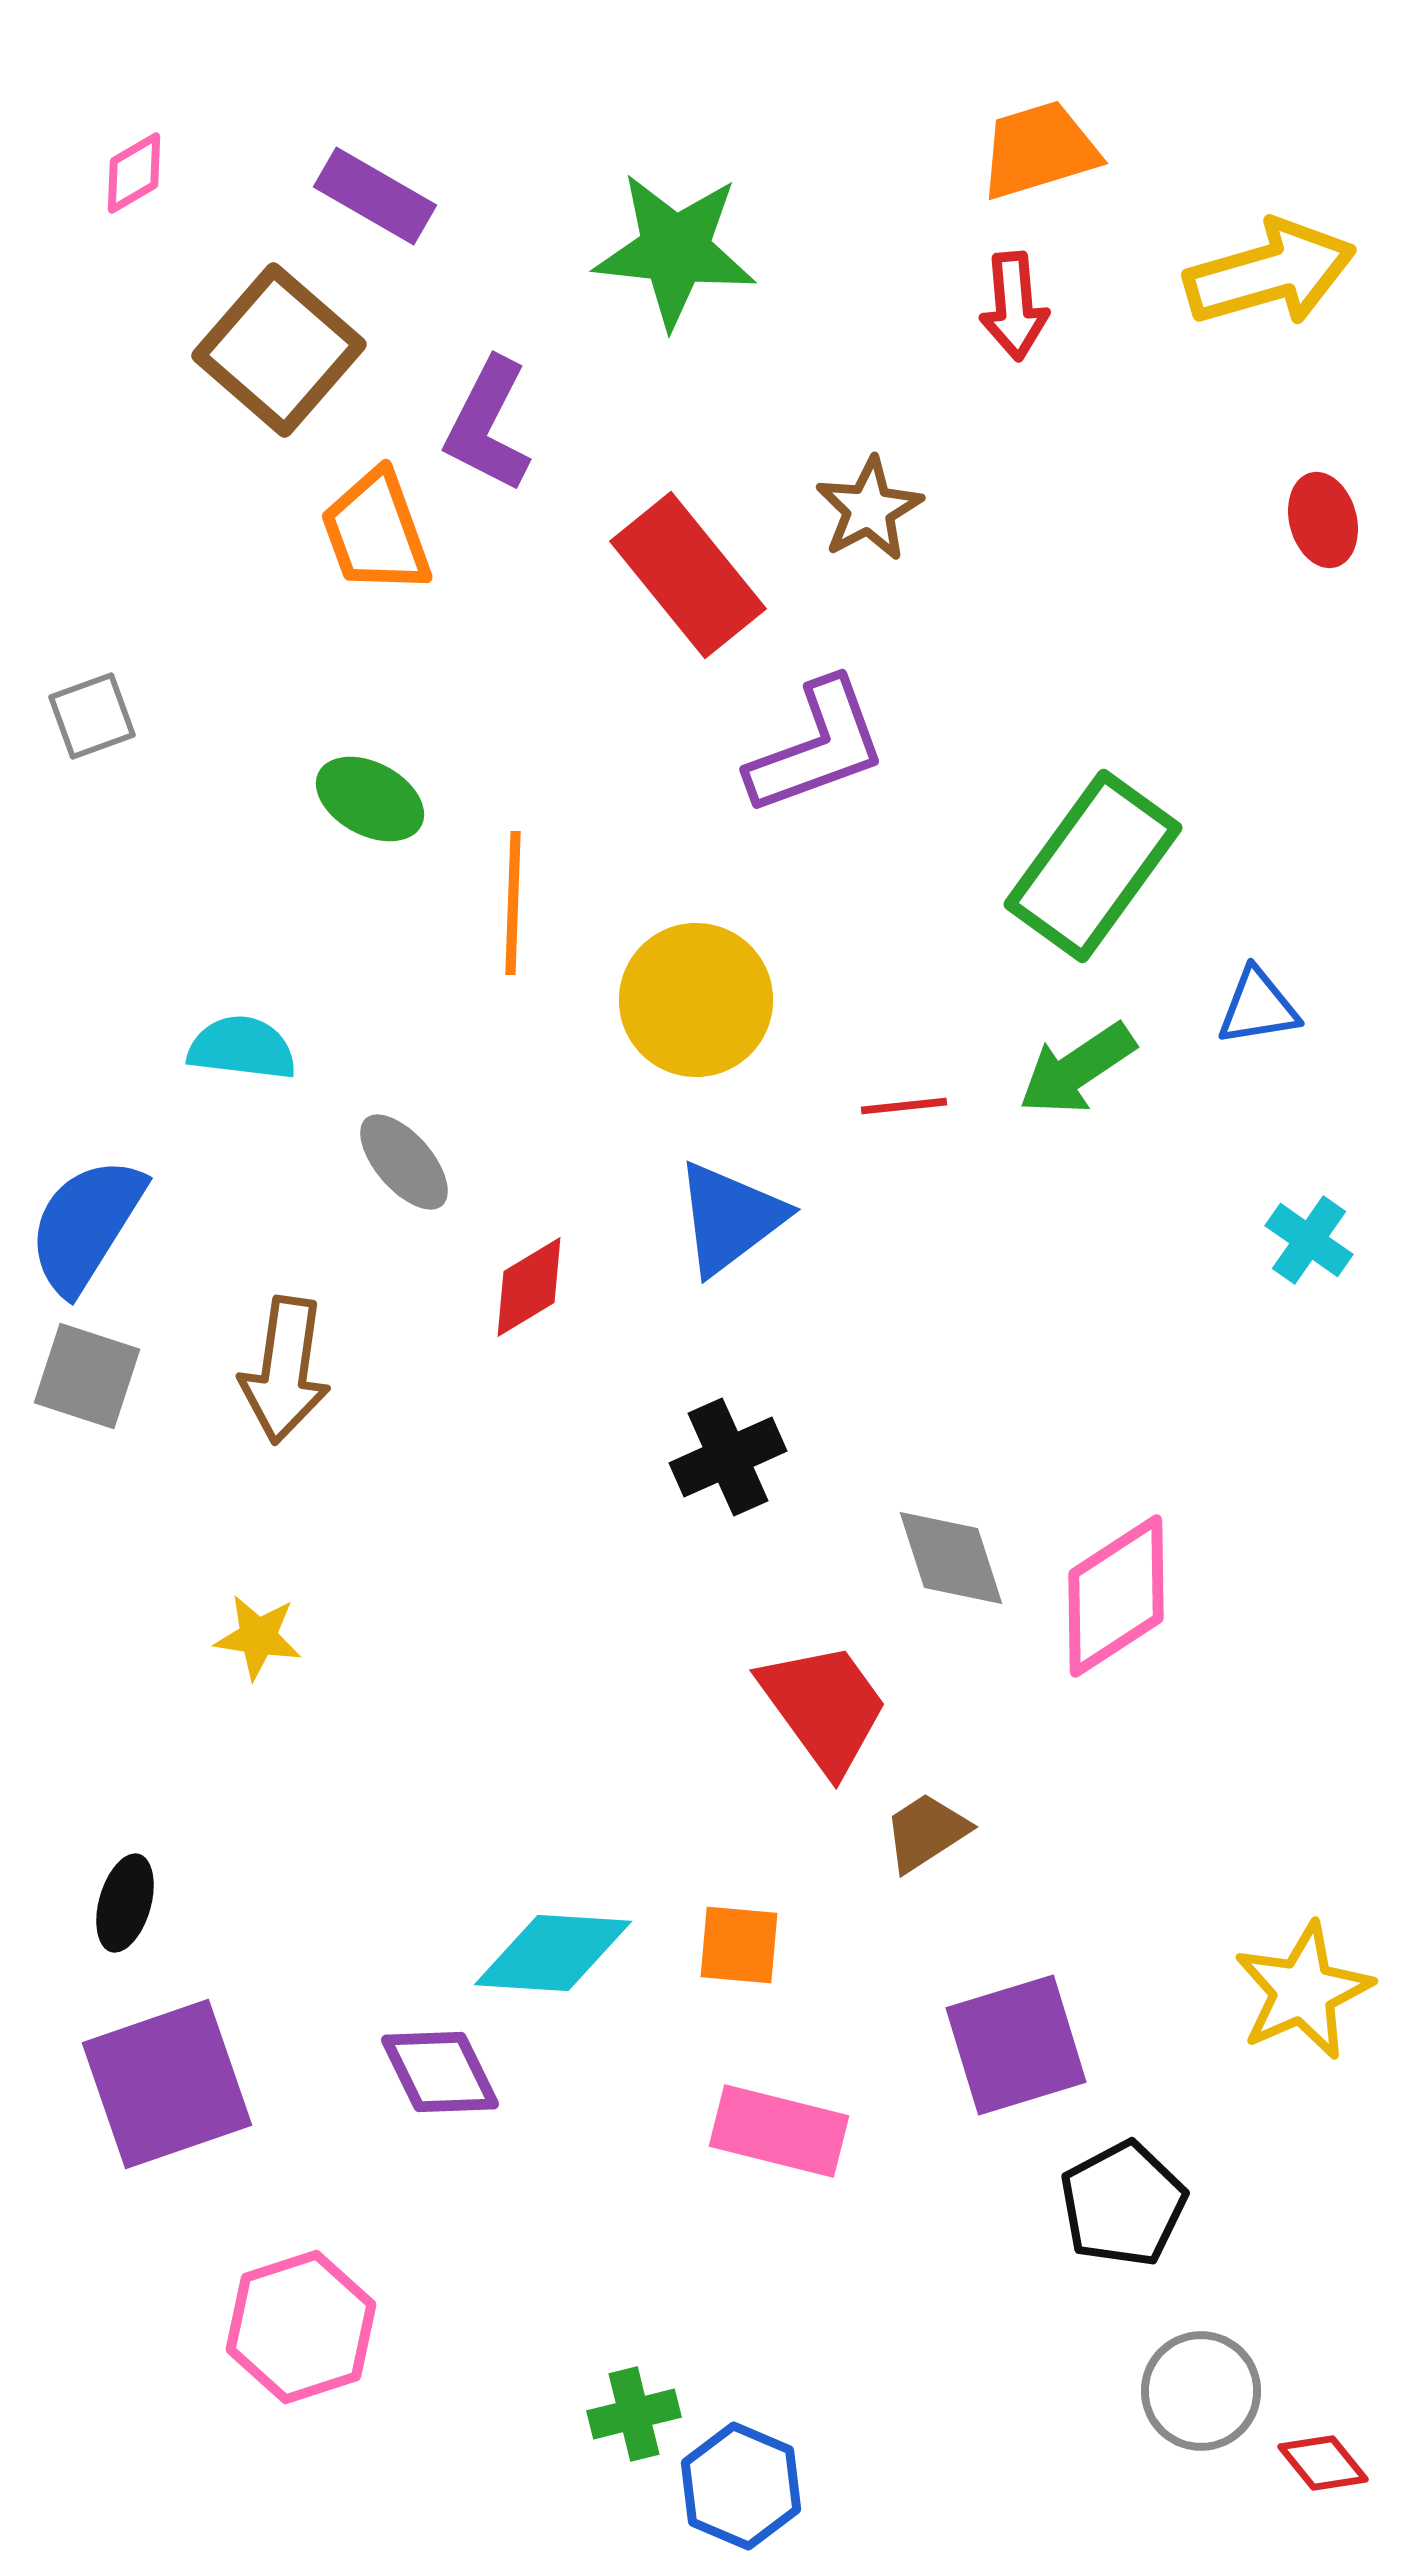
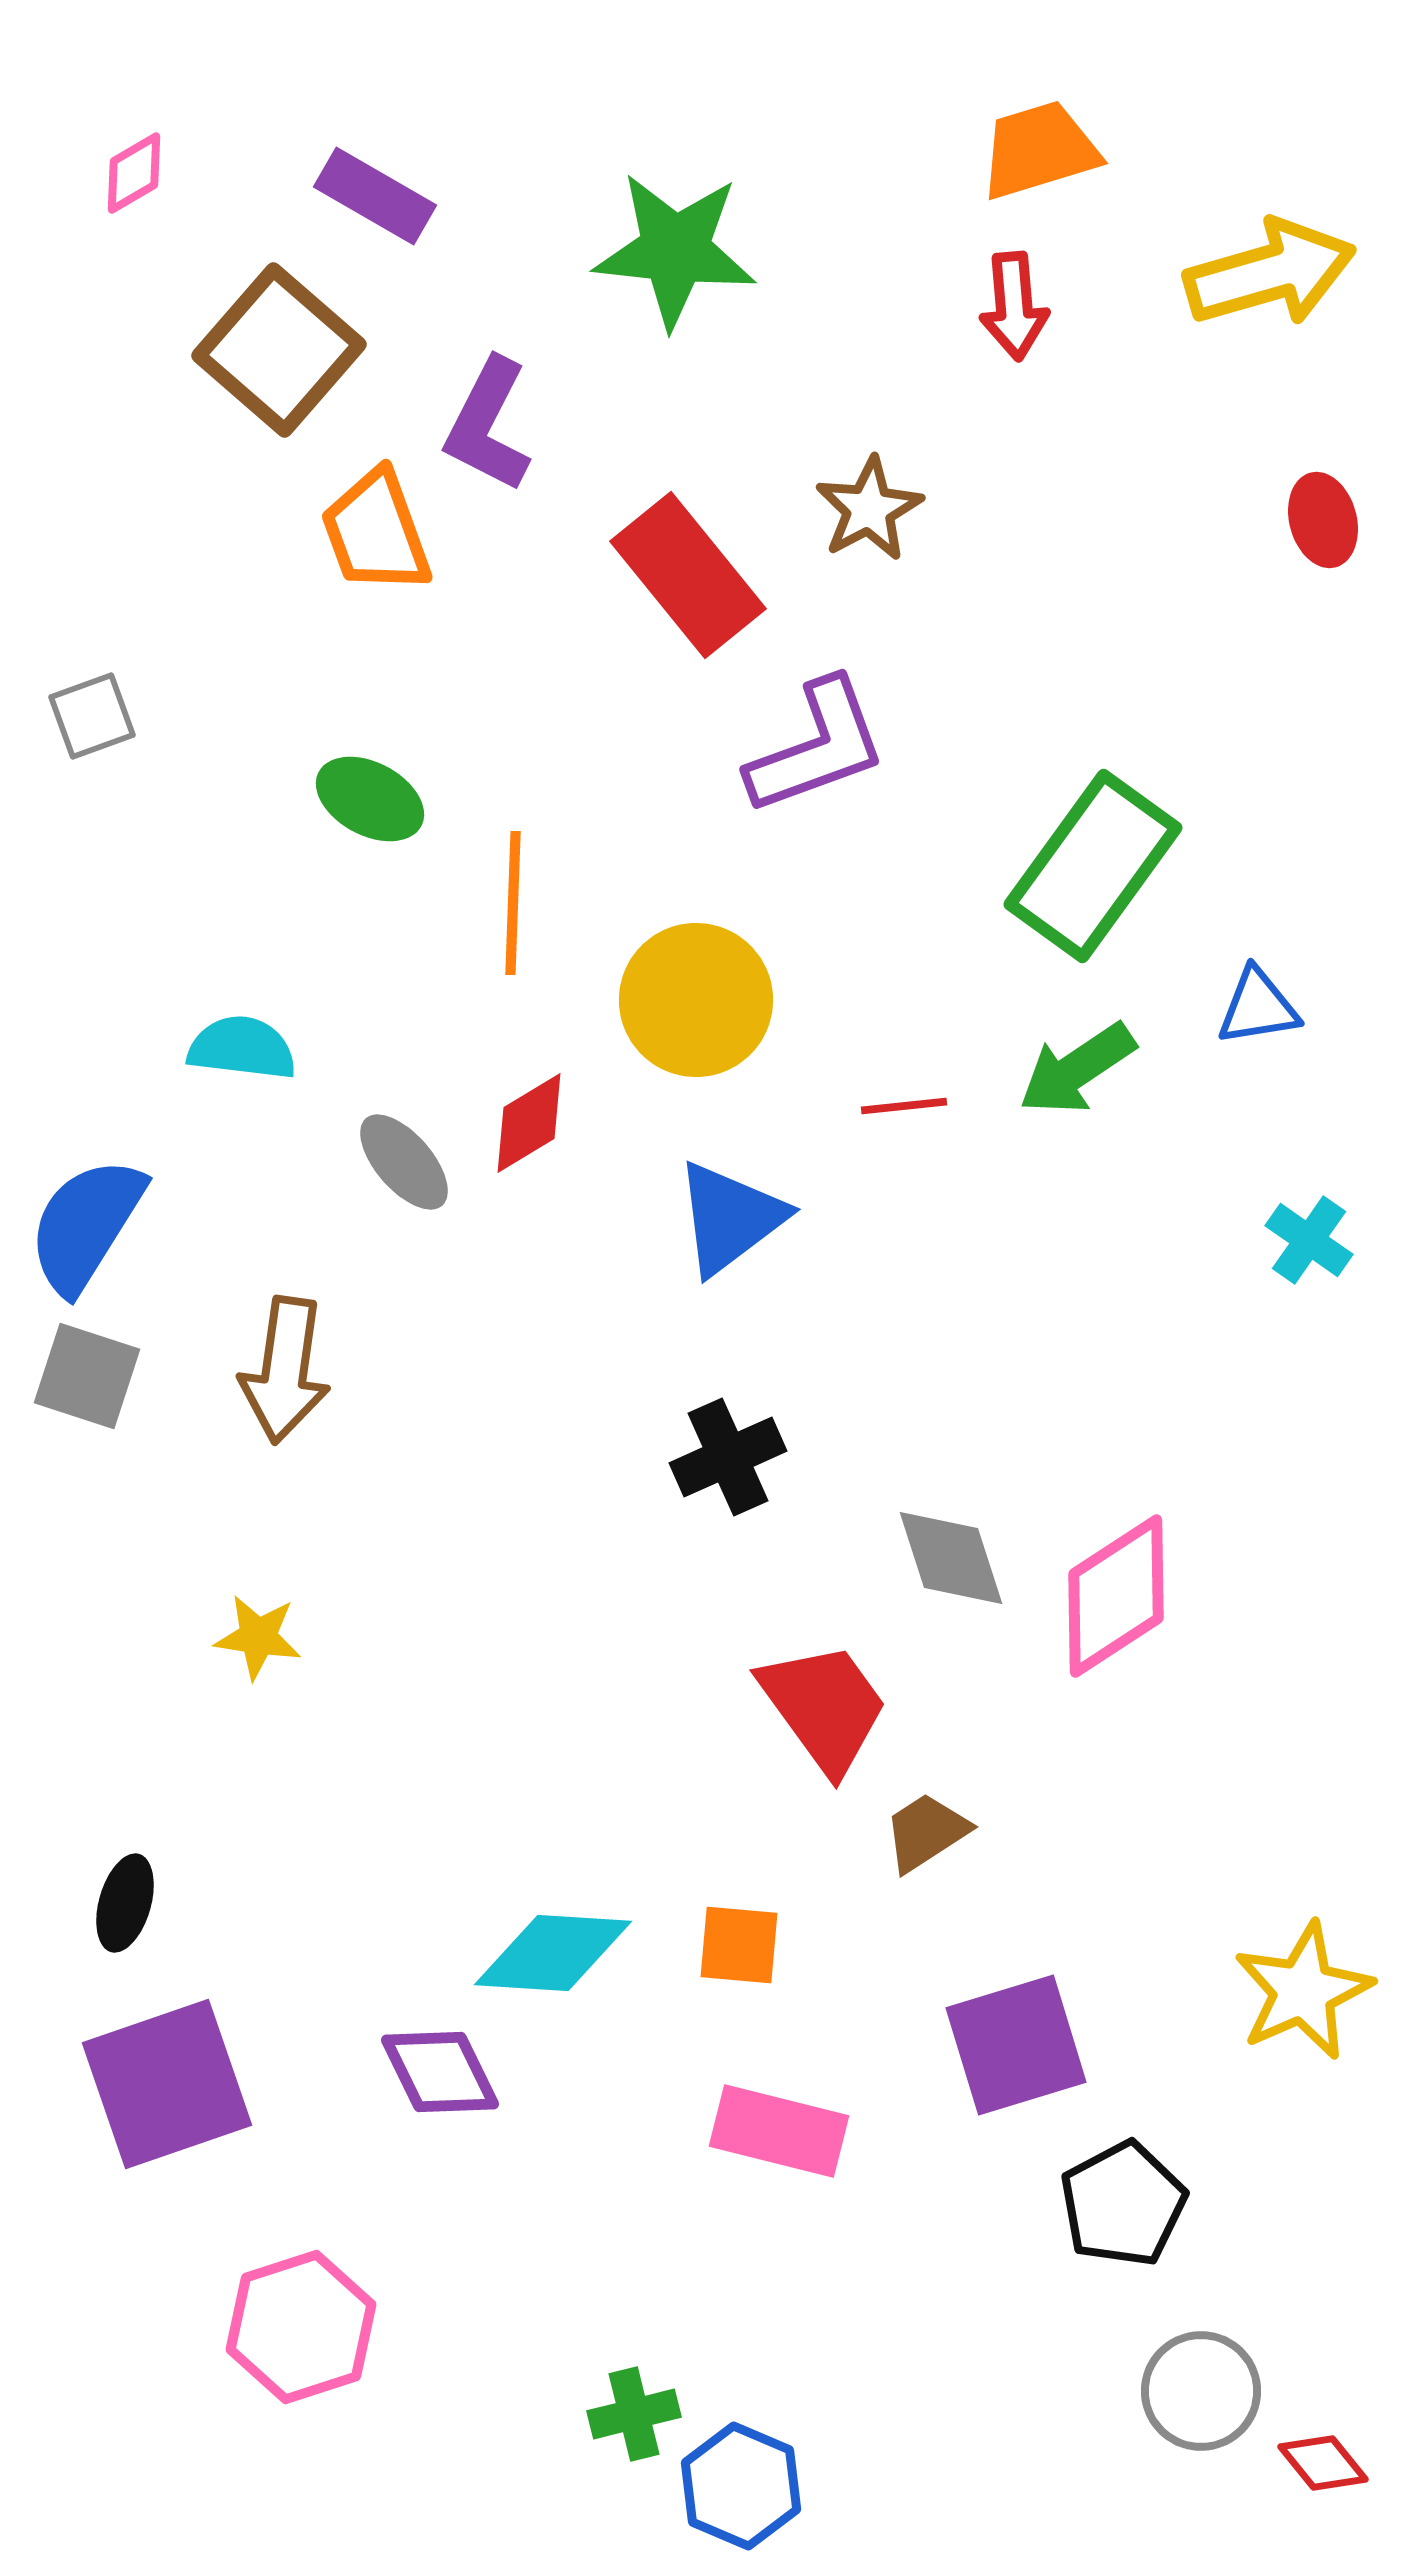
red diamond at (529, 1287): moved 164 px up
